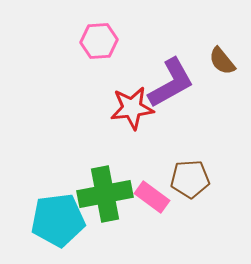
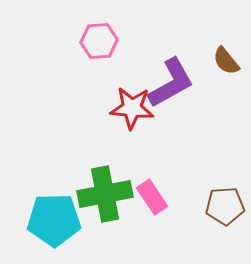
brown semicircle: moved 4 px right
red star: rotated 12 degrees clockwise
brown pentagon: moved 35 px right, 27 px down
pink rectangle: rotated 20 degrees clockwise
cyan pentagon: moved 4 px left; rotated 6 degrees clockwise
